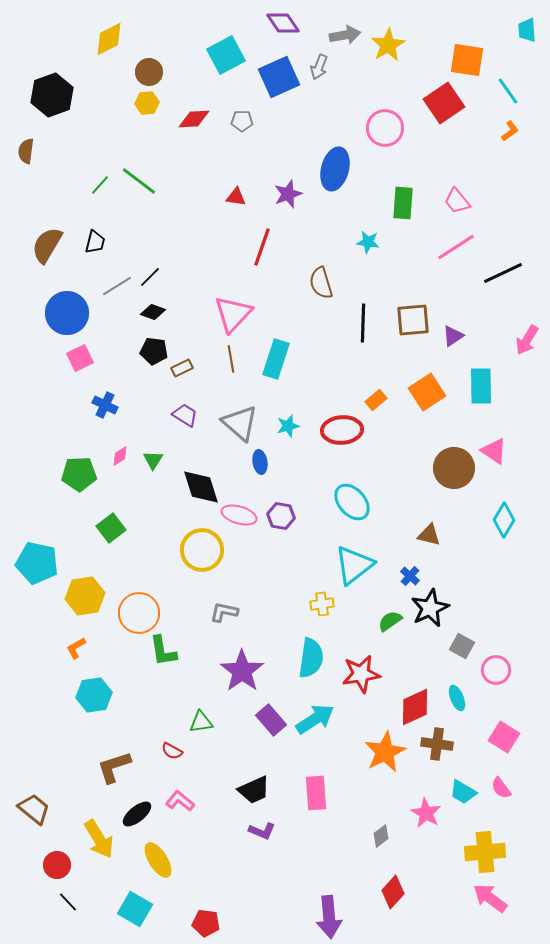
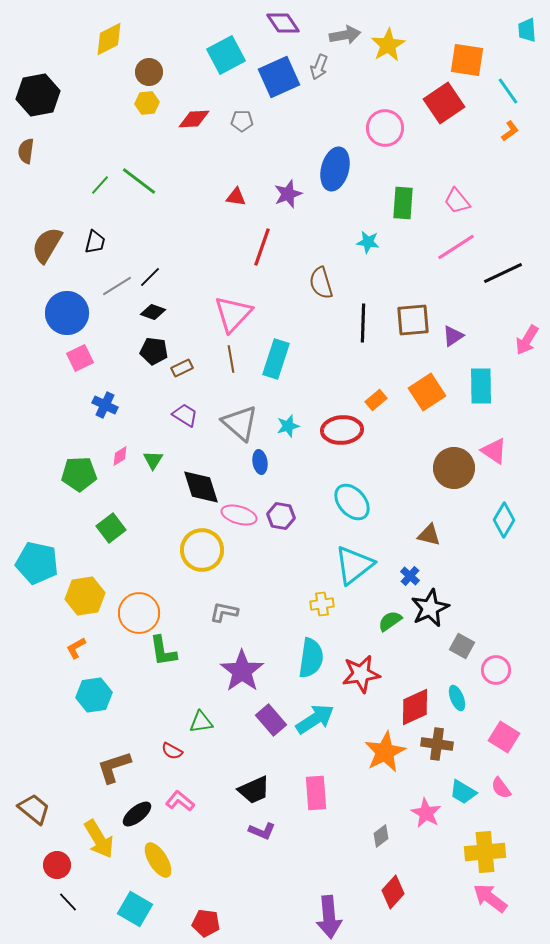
black hexagon at (52, 95): moved 14 px left; rotated 9 degrees clockwise
